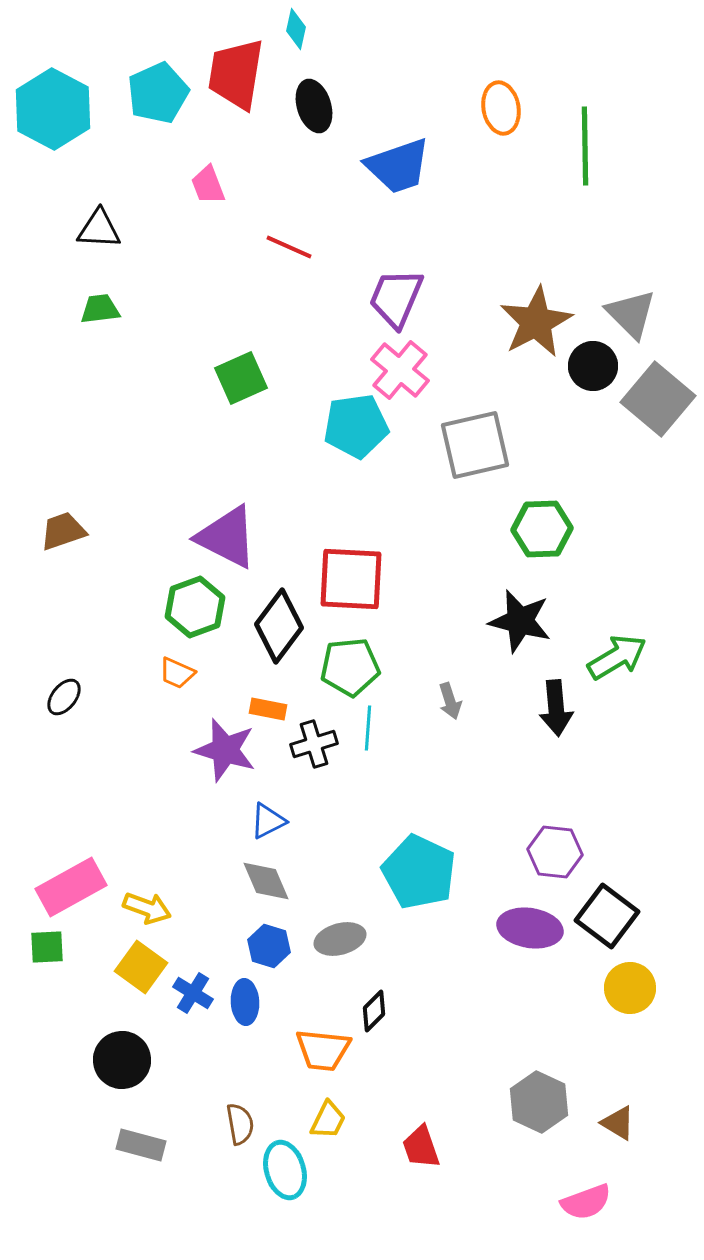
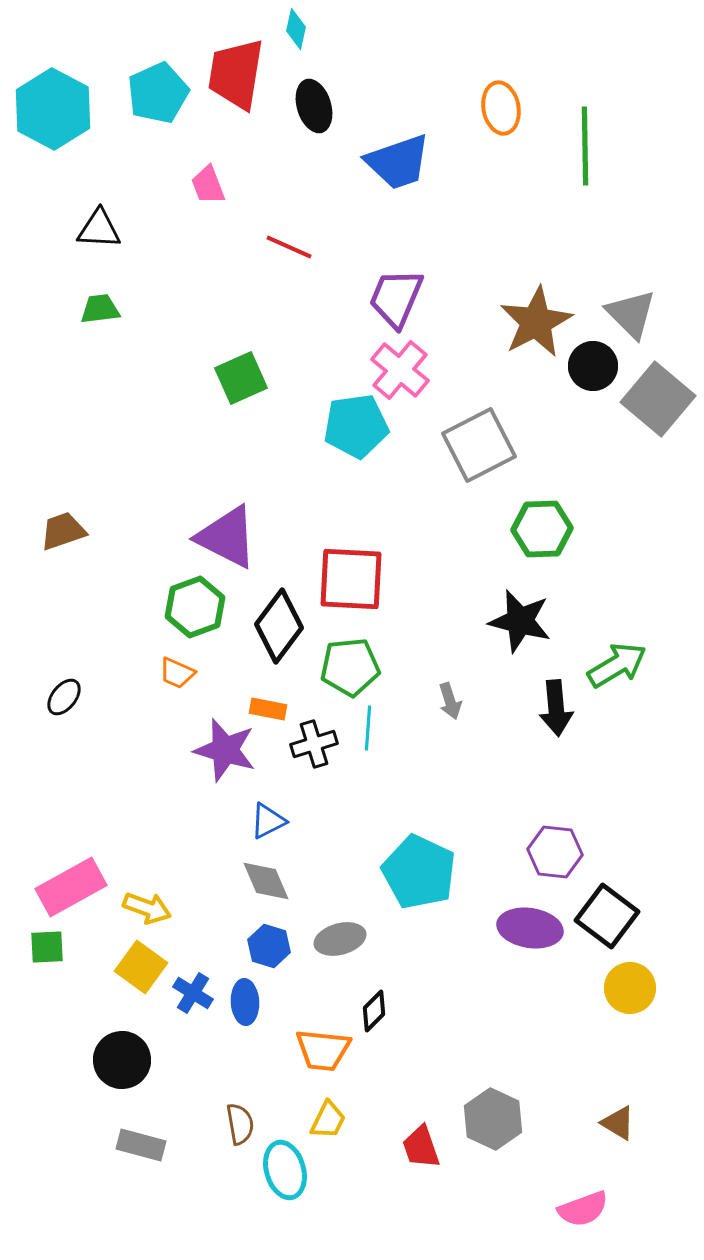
blue trapezoid at (398, 166): moved 4 px up
gray square at (475, 445): moved 4 px right; rotated 14 degrees counterclockwise
green arrow at (617, 657): moved 8 px down
gray hexagon at (539, 1102): moved 46 px left, 17 px down
pink semicircle at (586, 1202): moved 3 px left, 7 px down
